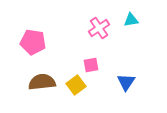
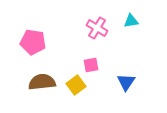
cyan triangle: moved 1 px down
pink cross: moved 2 px left; rotated 25 degrees counterclockwise
